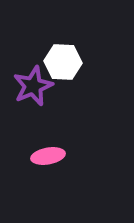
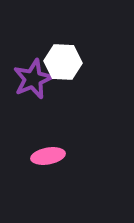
purple star: moved 7 px up
